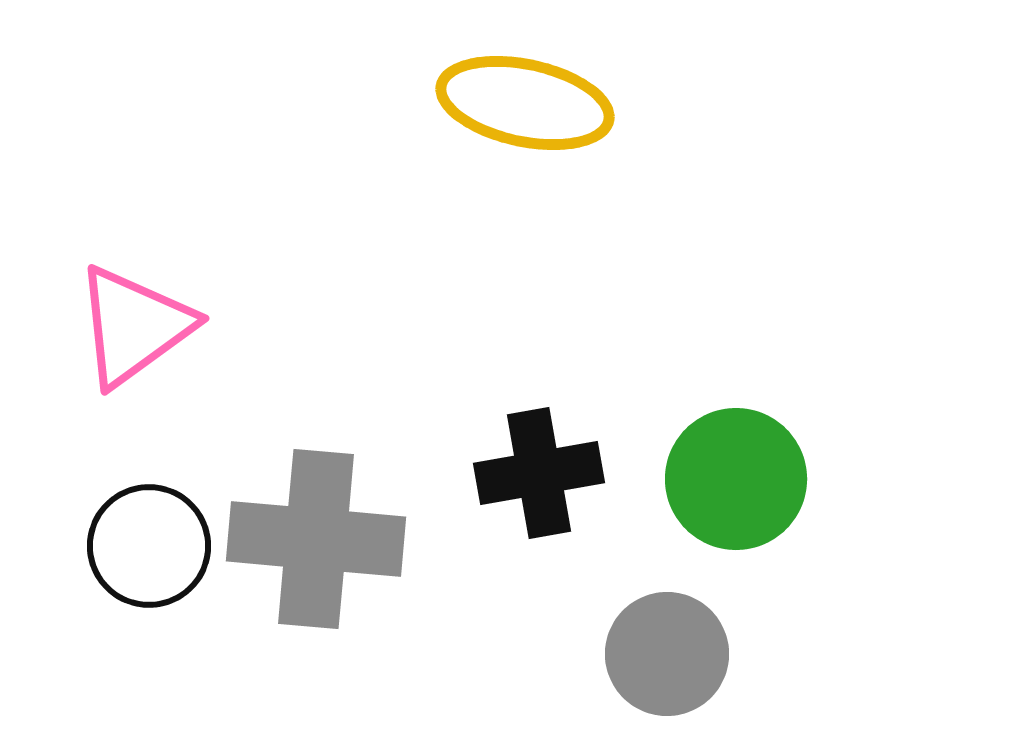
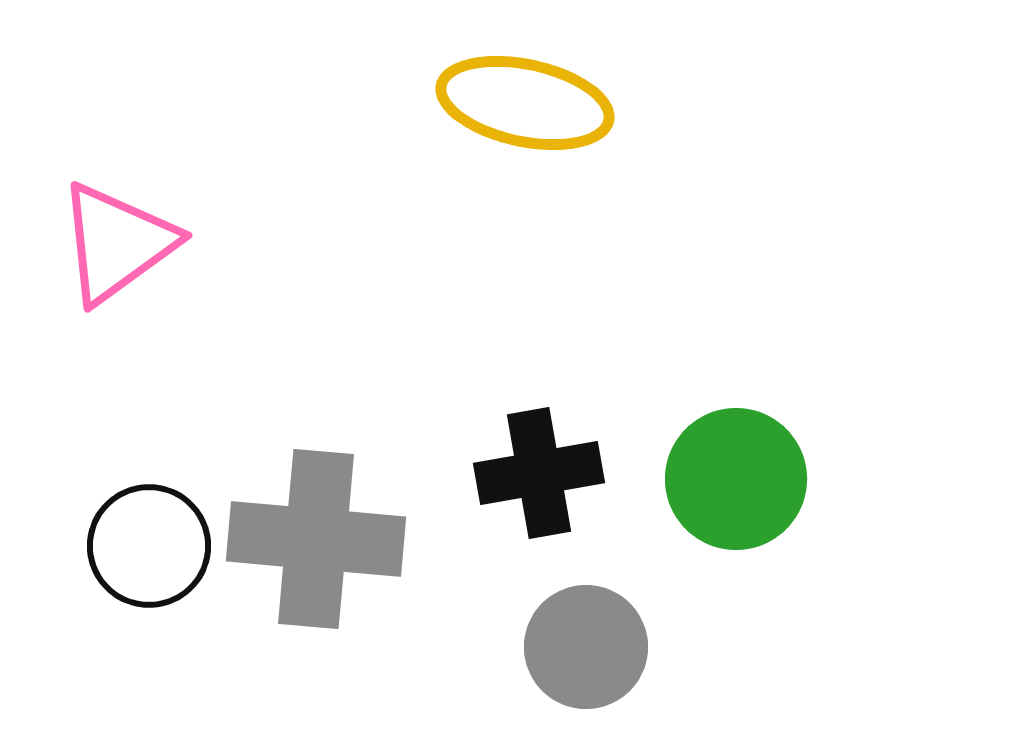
pink triangle: moved 17 px left, 83 px up
gray circle: moved 81 px left, 7 px up
